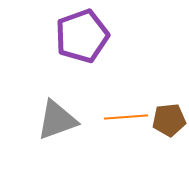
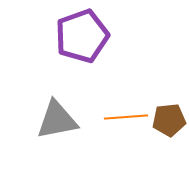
gray triangle: rotated 9 degrees clockwise
